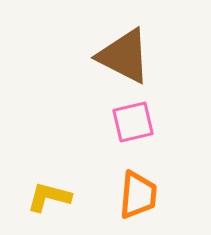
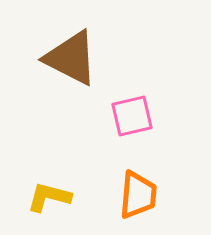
brown triangle: moved 53 px left, 2 px down
pink square: moved 1 px left, 6 px up
